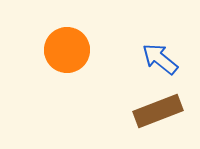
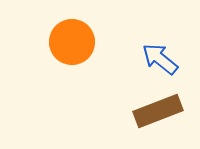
orange circle: moved 5 px right, 8 px up
